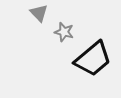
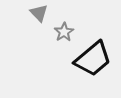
gray star: rotated 24 degrees clockwise
